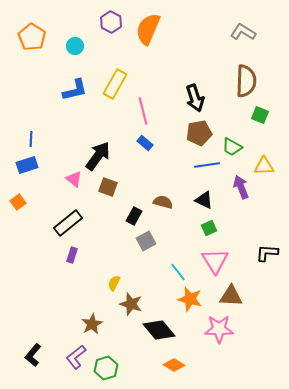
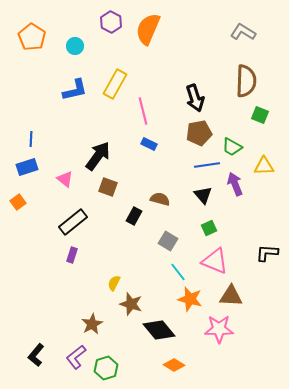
blue rectangle at (145, 143): moved 4 px right, 1 px down; rotated 14 degrees counterclockwise
blue rectangle at (27, 165): moved 2 px down
pink triangle at (74, 179): moved 9 px left
purple arrow at (241, 187): moved 6 px left, 3 px up
black triangle at (204, 200): moved 1 px left, 5 px up; rotated 24 degrees clockwise
brown semicircle at (163, 202): moved 3 px left, 3 px up
black rectangle at (68, 223): moved 5 px right, 1 px up
gray square at (146, 241): moved 22 px right; rotated 30 degrees counterclockwise
pink triangle at (215, 261): rotated 36 degrees counterclockwise
black L-shape at (33, 355): moved 3 px right
